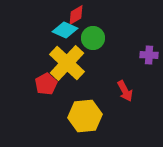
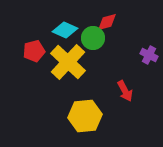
red diamond: moved 31 px right, 7 px down; rotated 15 degrees clockwise
purple cross: rotated 24 degrees clockwise
yellow cross: moved 1 px right, 1 px up
red pentagon: moved 12 px left, 33 px up; rotated 15 degrees clockwise
